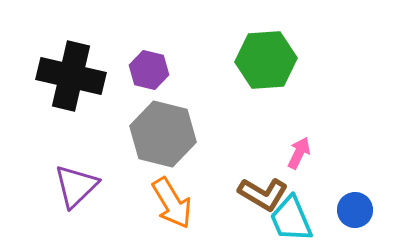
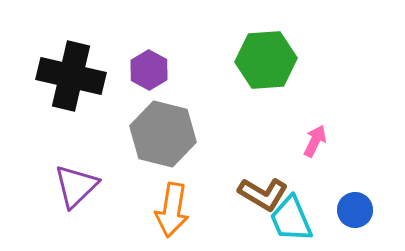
purple hexagon: rotated 15 degrees clockwise
pink arrow: moved 16 px right, 12 px up
orange arrow: moved 7 px down; rotated 40 degrees clockwise
